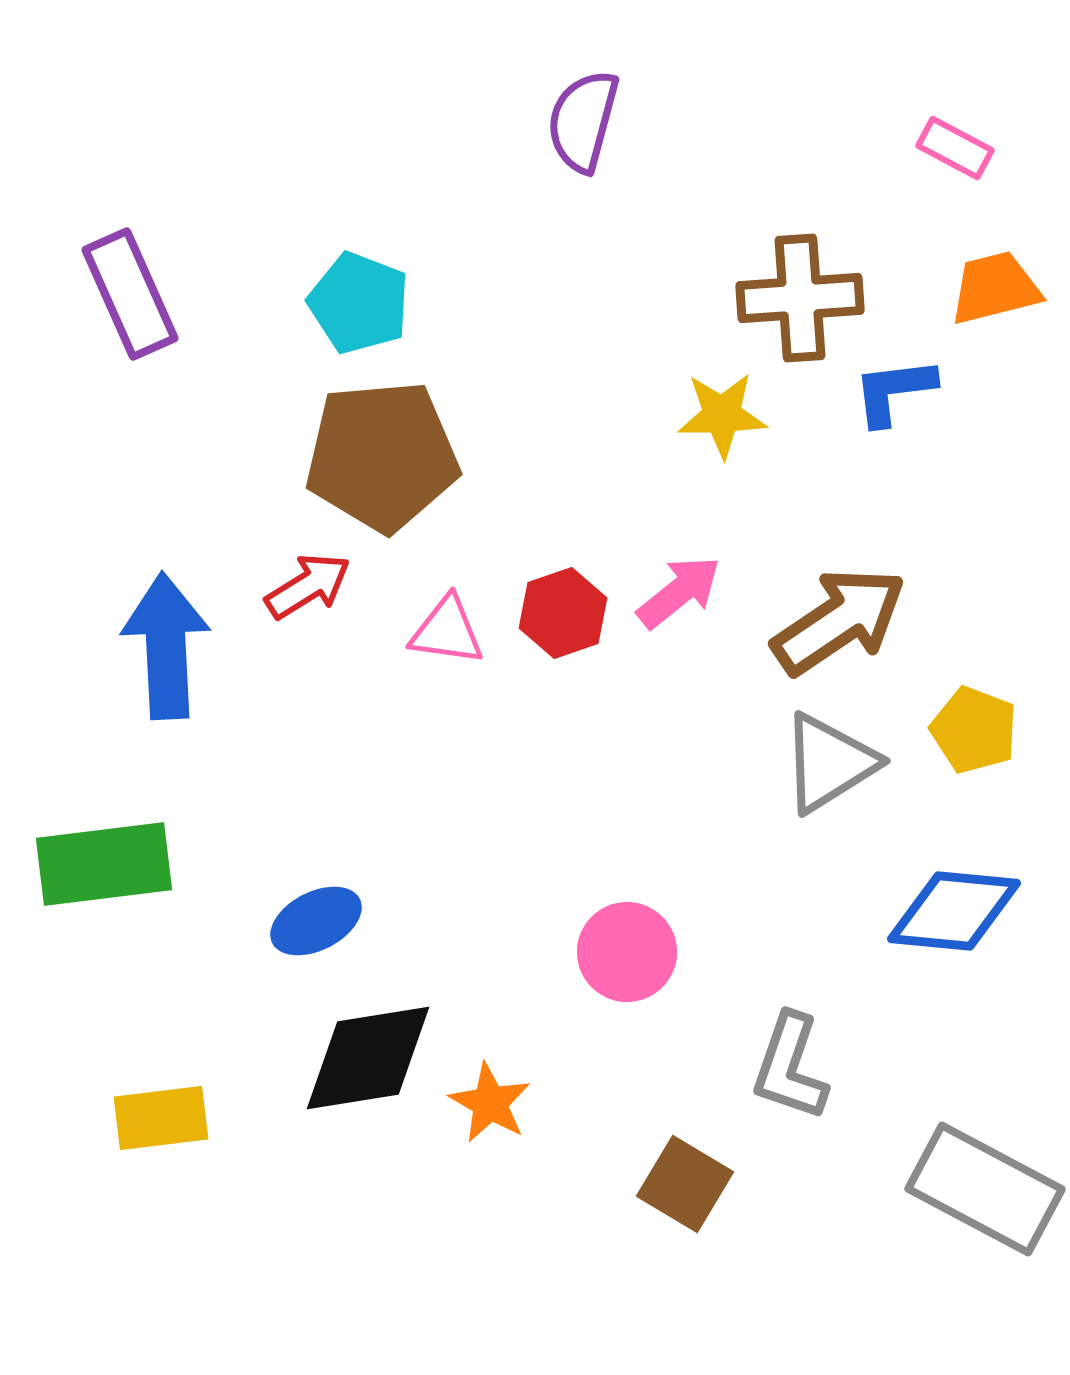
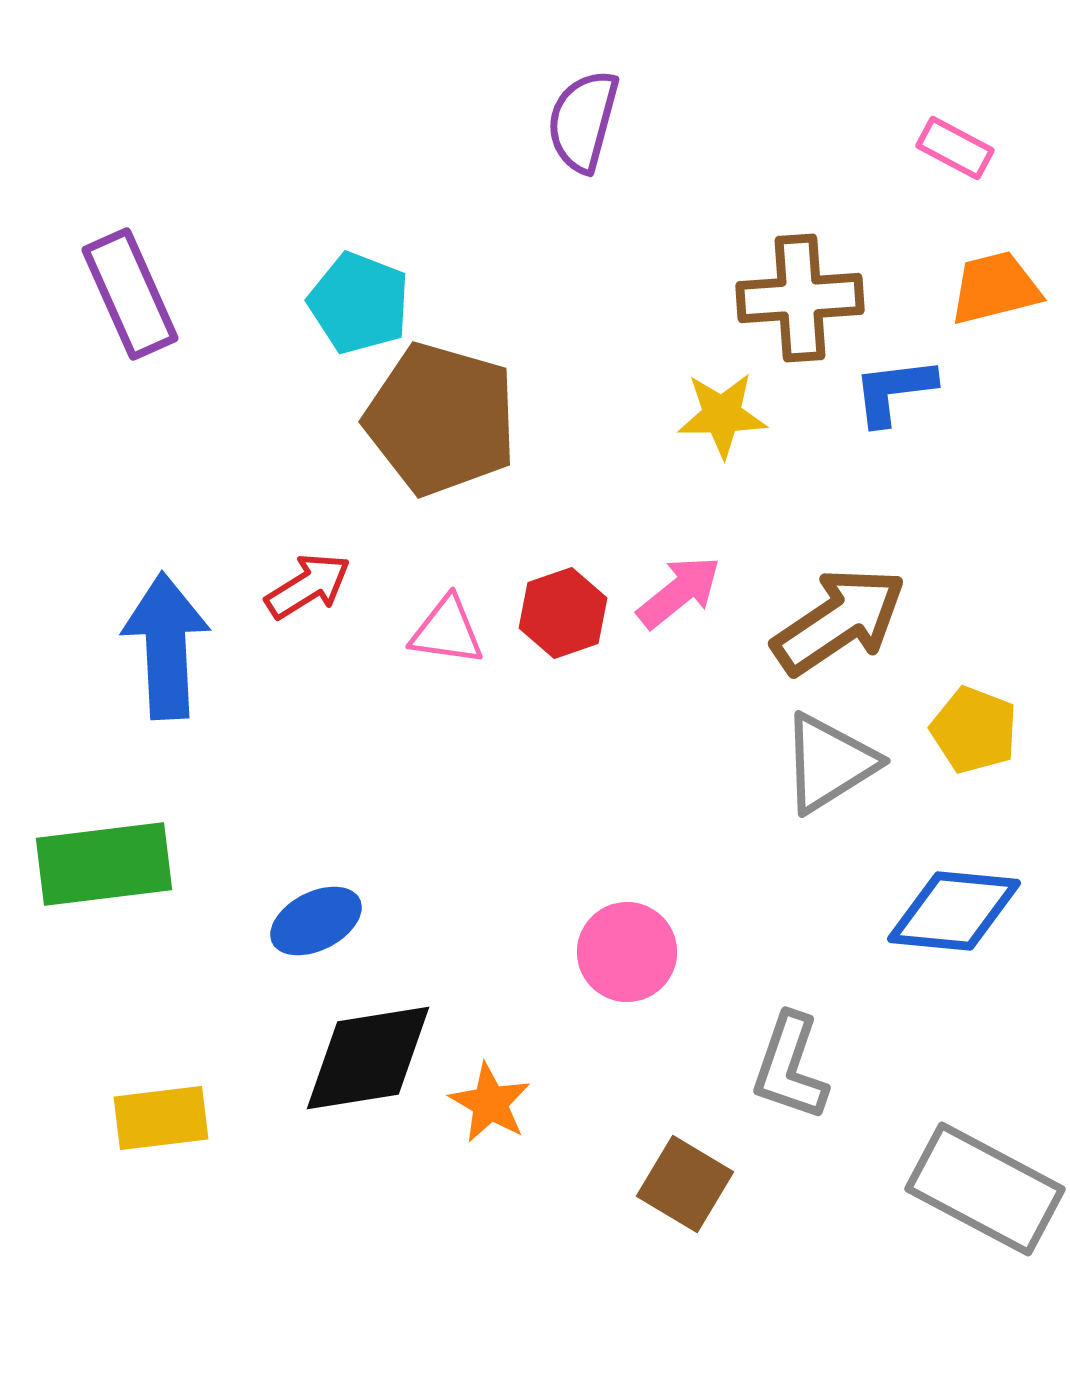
brown pentagon: moved 59 px right, 37 px up; rotated 21 degrees clockwise
